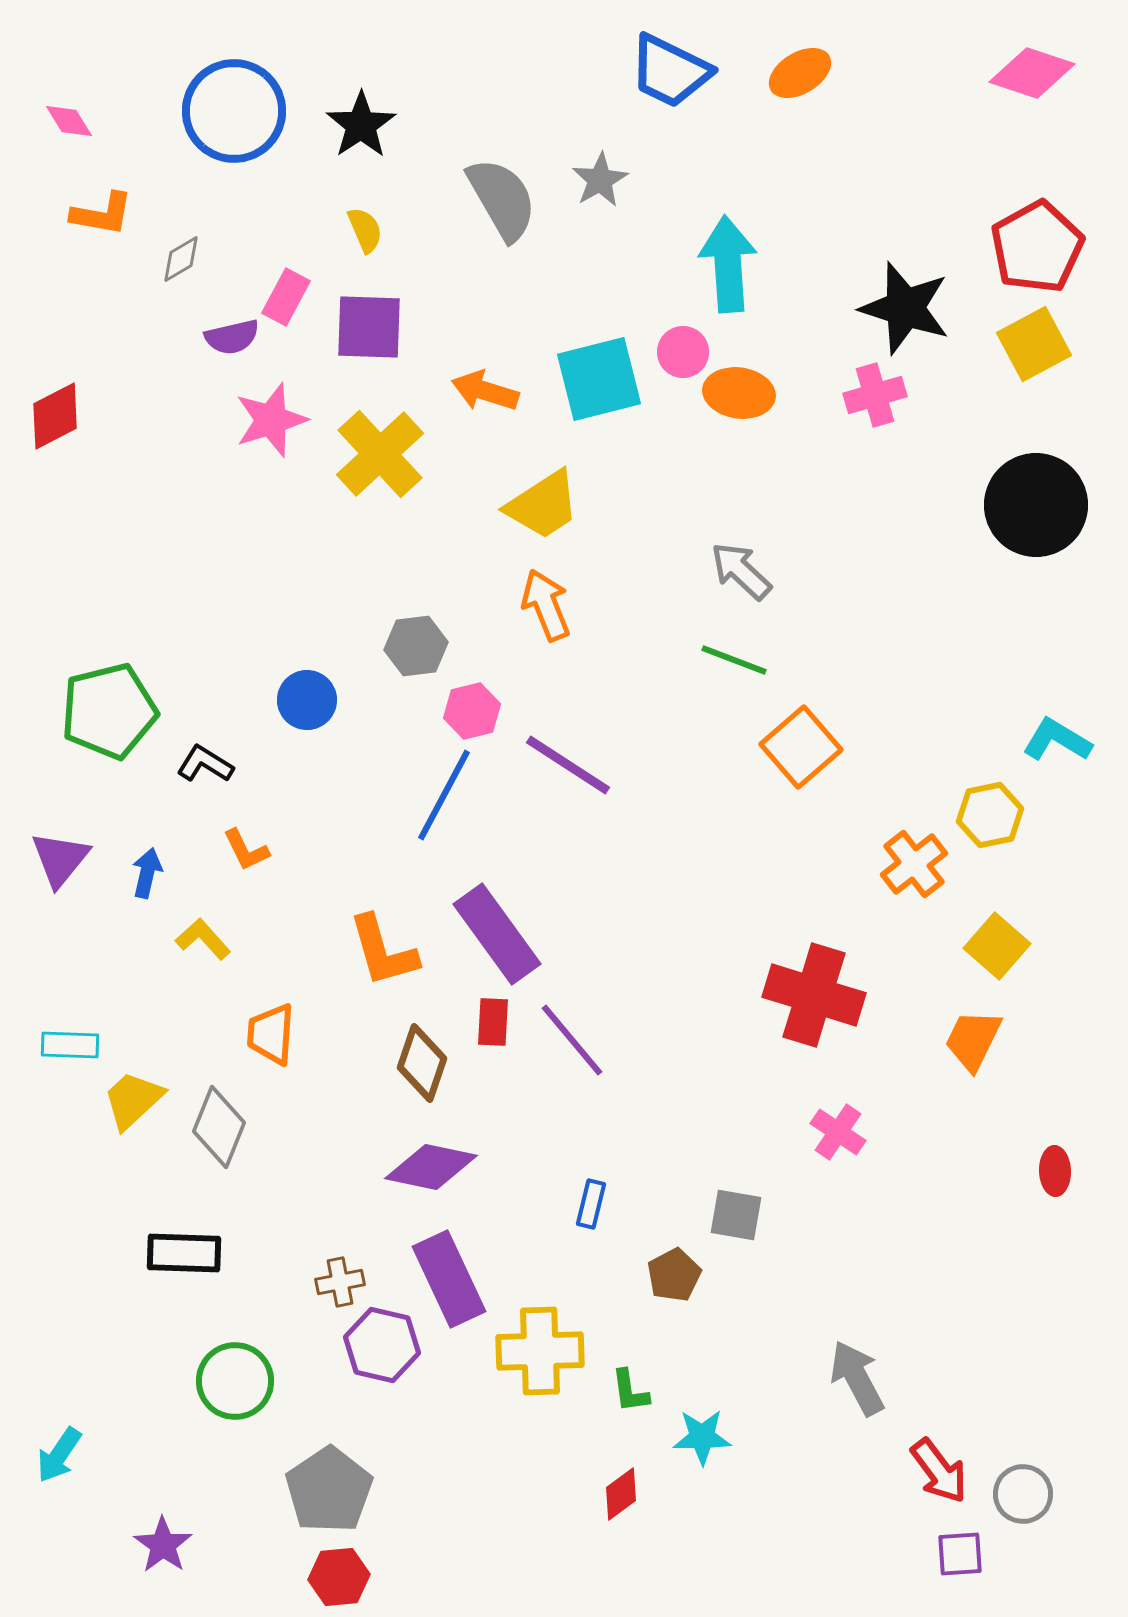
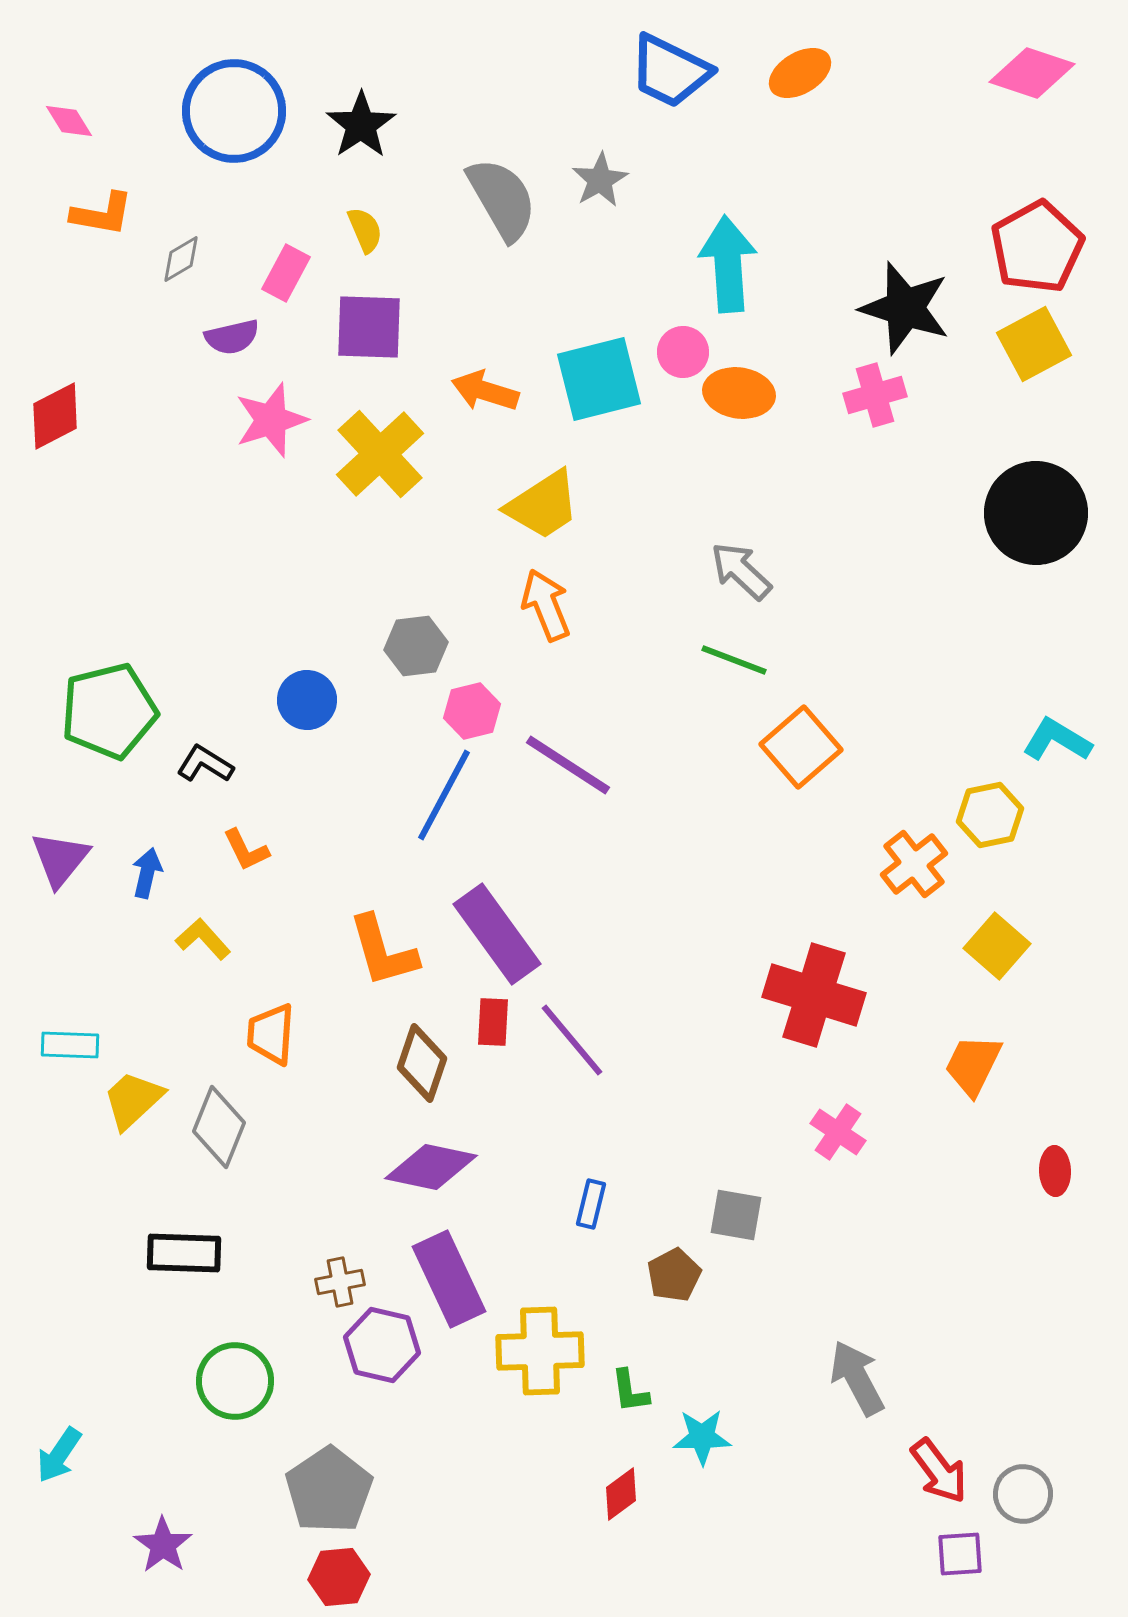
pink rectangle at (286, 297): moved 24 px up
black circle at (1036, 505): moved 8 px down
orange trapezoid at (973, 1040): moved 25 px down
